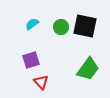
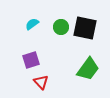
black square: moved 2 px down
